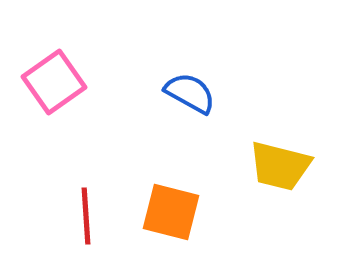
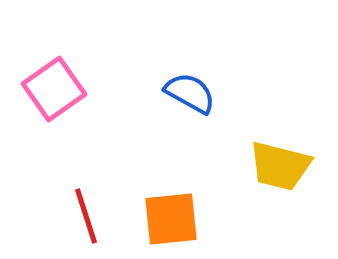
pink square: moved 7 px down
orange square: moved 7 px down; rotated 20 degrees counterclockwise
red line: rotated 14 degrees counterclockwise
